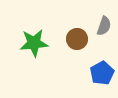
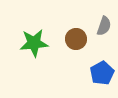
brown circle: moved 1 px left
